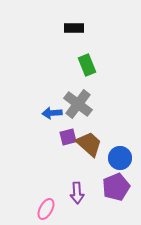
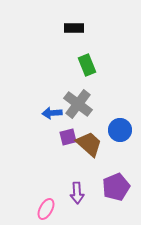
blue circle: moved 28 px up
